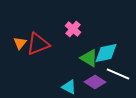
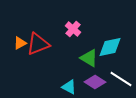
orange triangle: rotated 24 degrees clockwise
cyan diamond: moved 4 px right, 6 px up
white line: moved 3 px right, 5 px down; rotated 10 degrees clockwise
